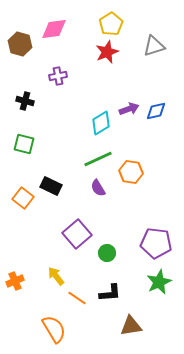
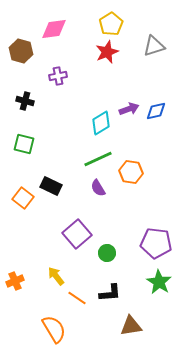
brown hexagon: moved 1 px right, 7 px down
green star: rotated 15 degrees counterclockwise
